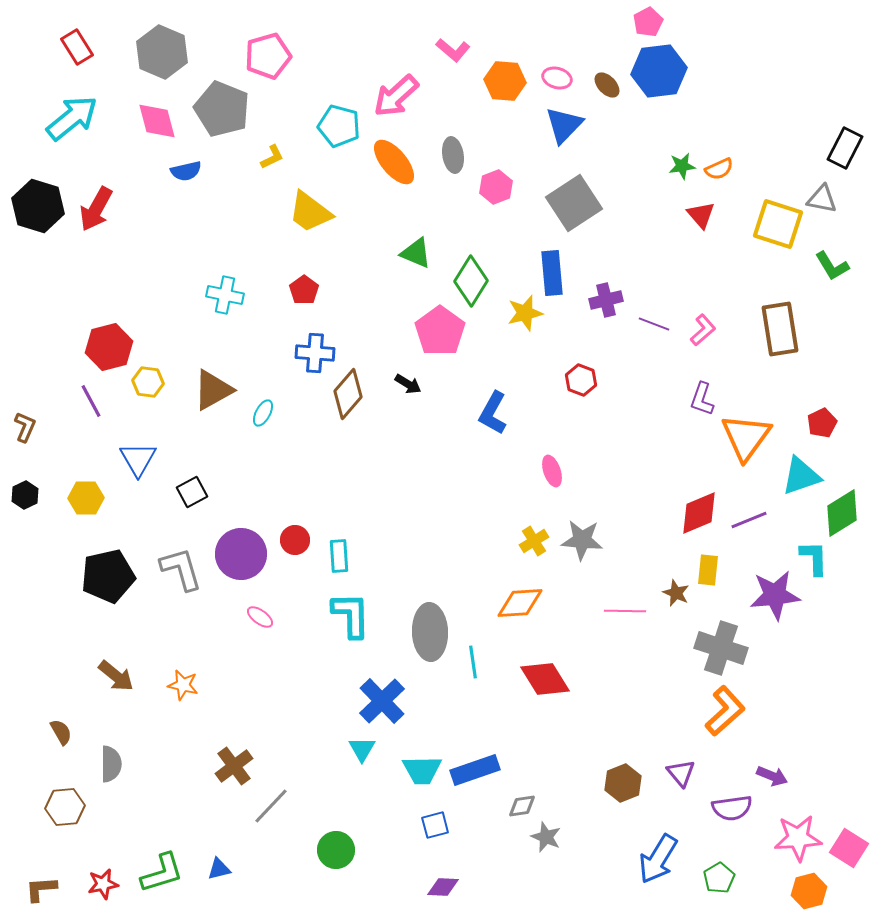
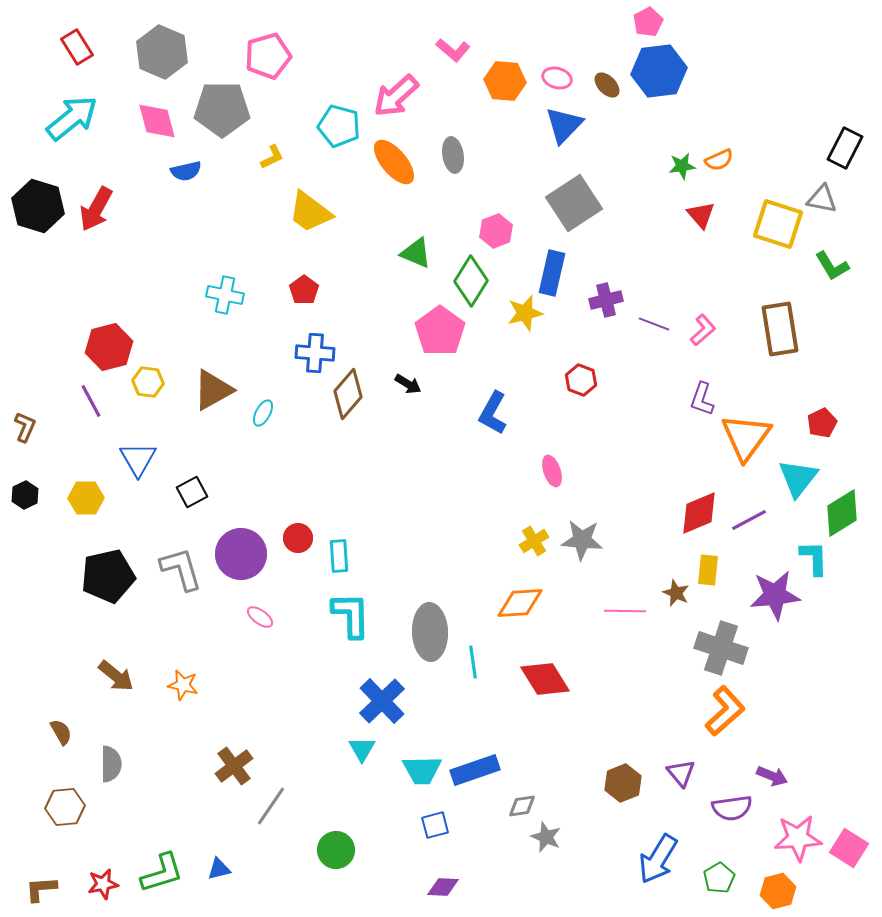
gray pentagon at (222, 109): rotated 22 degrees counterclockwise
orange semicircle at (719, 169): moved 9 px up
pink hexagon at (496, 187): moved 44 px down
blue rectangle at (552, 273): rotated 18 degrees clockwise
cyan triangle at (801, 476): moved 3 px left, 2 px down; rotated 33 degrees counterclockwise
purple line at (749, 520): rotated 6 degrees counterclockwise
red circle at (295, 540): moved 3 px right, 2 px up
gray line at (271, 806): rotated 9 degrees counterclockwise
orange hexagon at (809, 891): moved 31 px left
